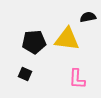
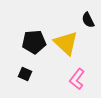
black semicircle: moved 3 px down; rotated 105 degrees counterclockwise
yellow triangle: moved 1 px left, 4 px down; rotated 36 degrees clockwise
pink L-shape: rotated 35 degrees clockwise
